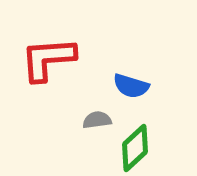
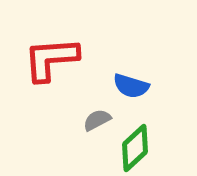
red L-shape: moved 3 px right
gray semicircle: rotated 20 degrees counterclockwise
